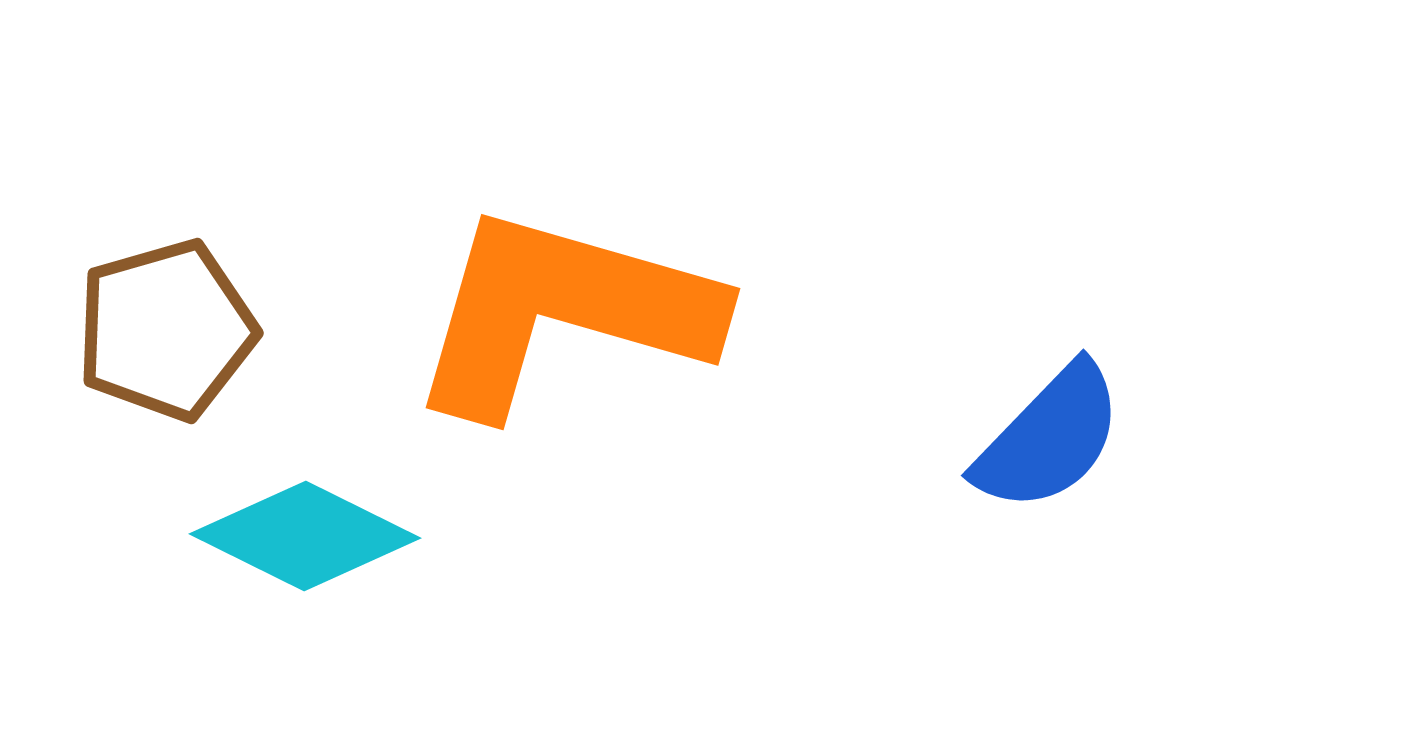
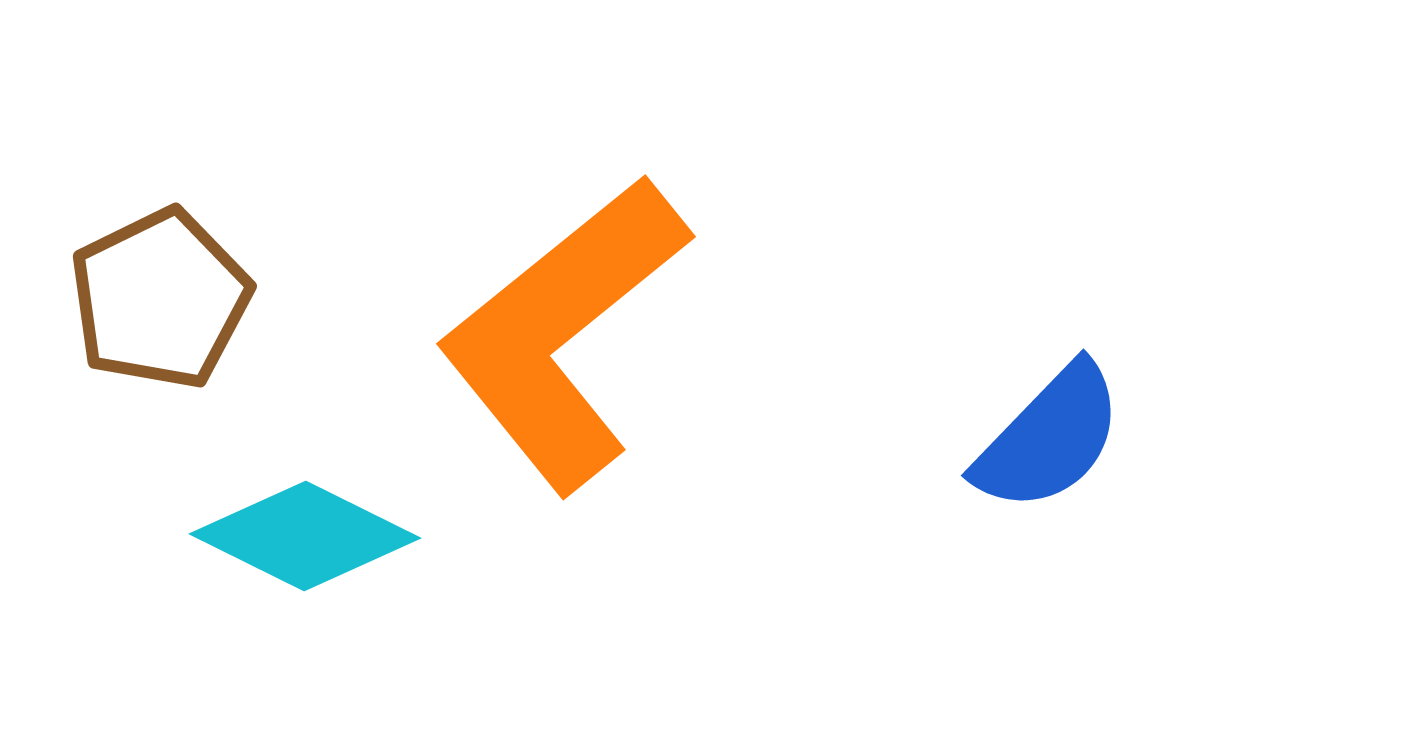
orange L-shape: moved 21 px down; rotated 55 degrees counterclockwise
brown pentagon: moved 6 px left, 31 px up; rotated 10 degrees counterclockwise
